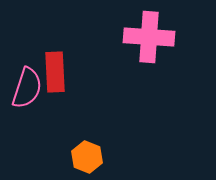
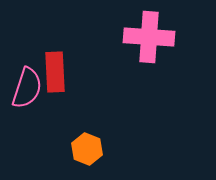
orange hexagon: moved 8 px up
